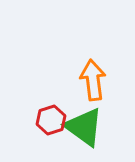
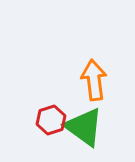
orange arrow: moved 1 px right
